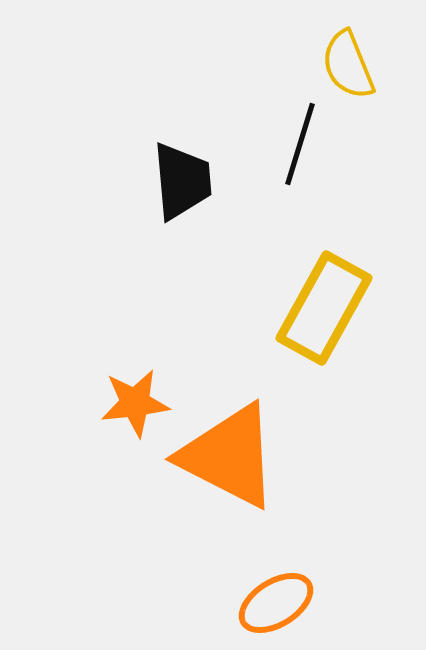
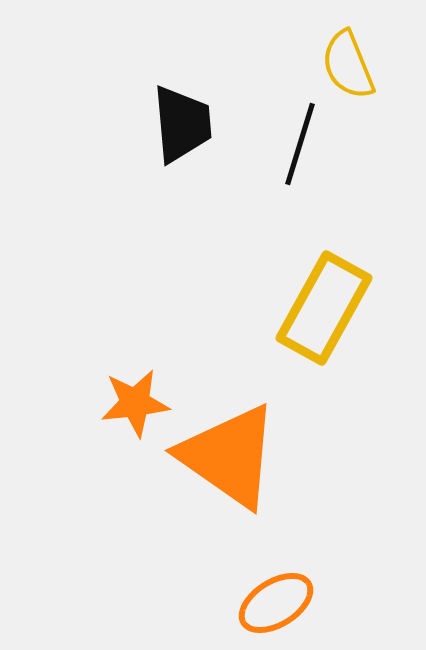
black trapezoid: moved 57 px up
orange triangle: rotated 8 degrees clockwise
